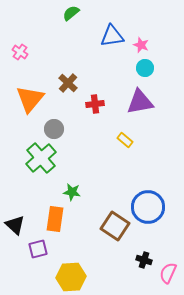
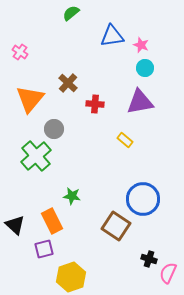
red cross: rotated 12 degrees clockwise
green cross: moved 5 px left, 2 px up
green star: moved 4 px down
blue circle: moved 5 px left, 8 px up
orange rectangle: moved 3 px left, 2 px down; rotated 35 degrees counterclockwise
brown square: moved 1 px right
purple square: moved 6 px right
black cross: moved 5 px right, 1 px up
yellow hexagon: rotated 16 degrees counterclockwise
